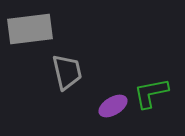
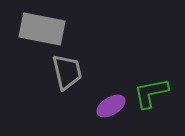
gray rectangle: moved 12 px right; rotated 18 degrees clockwise
purple ellipse: moved 2 px left
